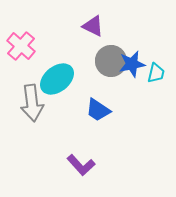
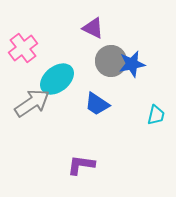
purple triangle: moved 2 px down
pink cross: moved 2 px right, 2 px down; rotated 12 degrees clockwise
cyan trapezoid: moved 42 px down
gray arrow: rotated 117 degrees counterclockwise
blue trapezoid: moved 1 px left, 6 px up
purple L-shape: rotated 140 degrees clockwise
